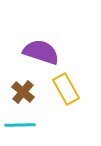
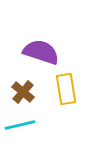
yellow rectangle: rotated 20 degrees clockwise
cyan line: rotated 12 degrees counterclockwise
